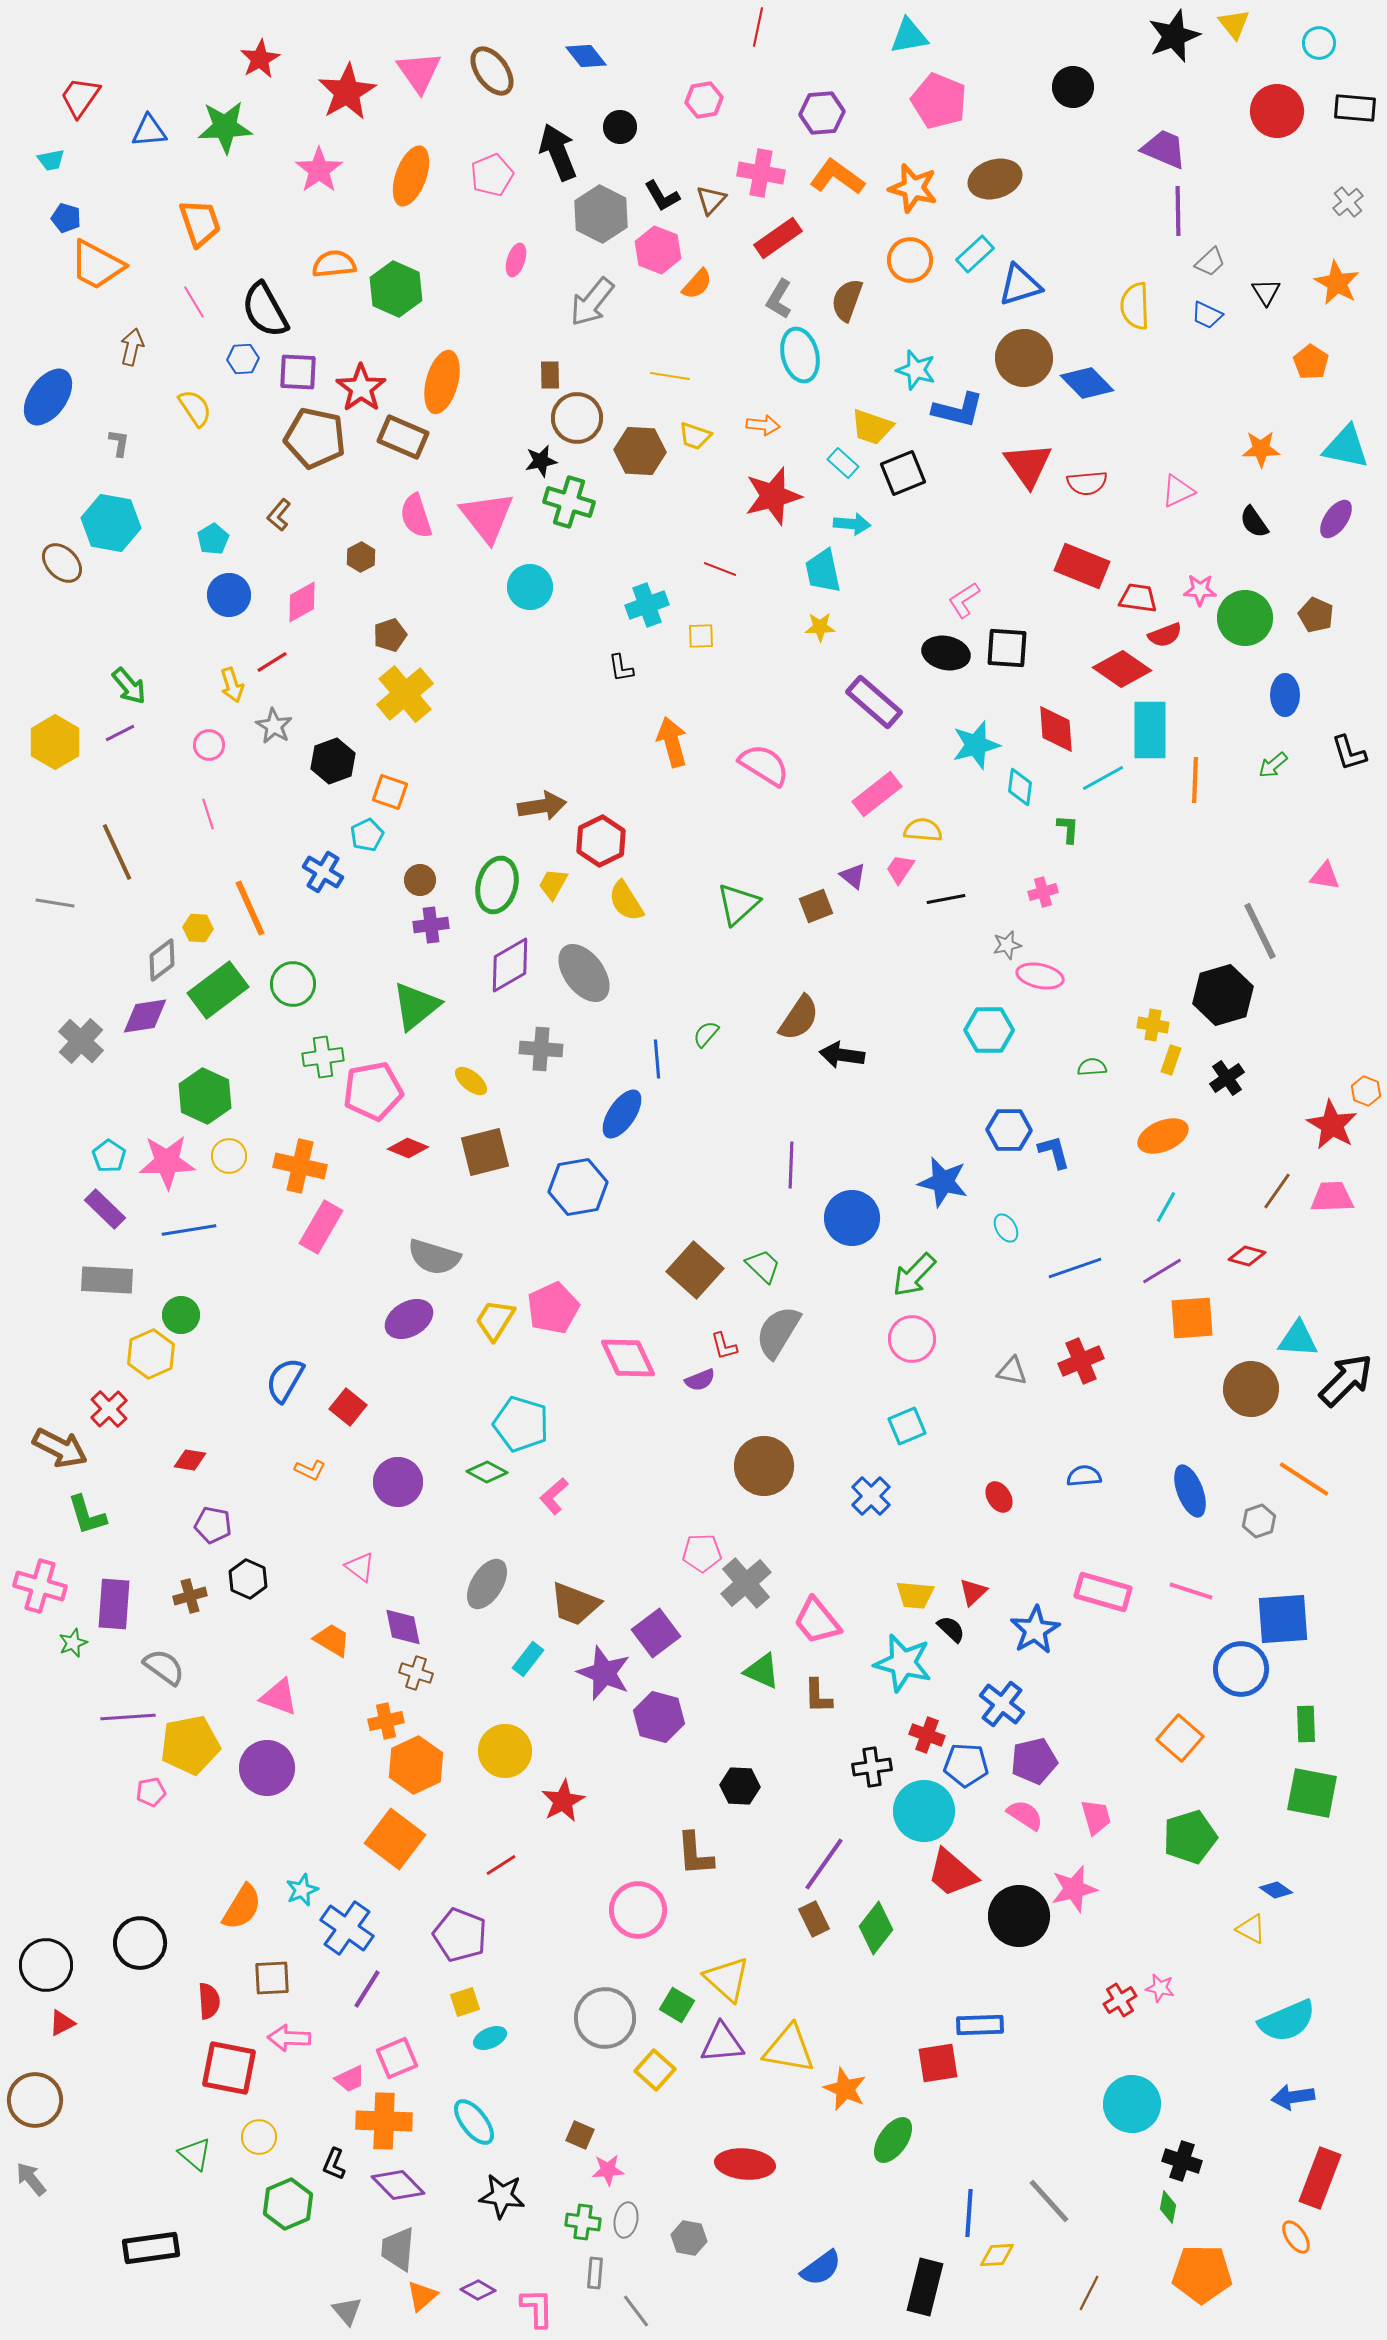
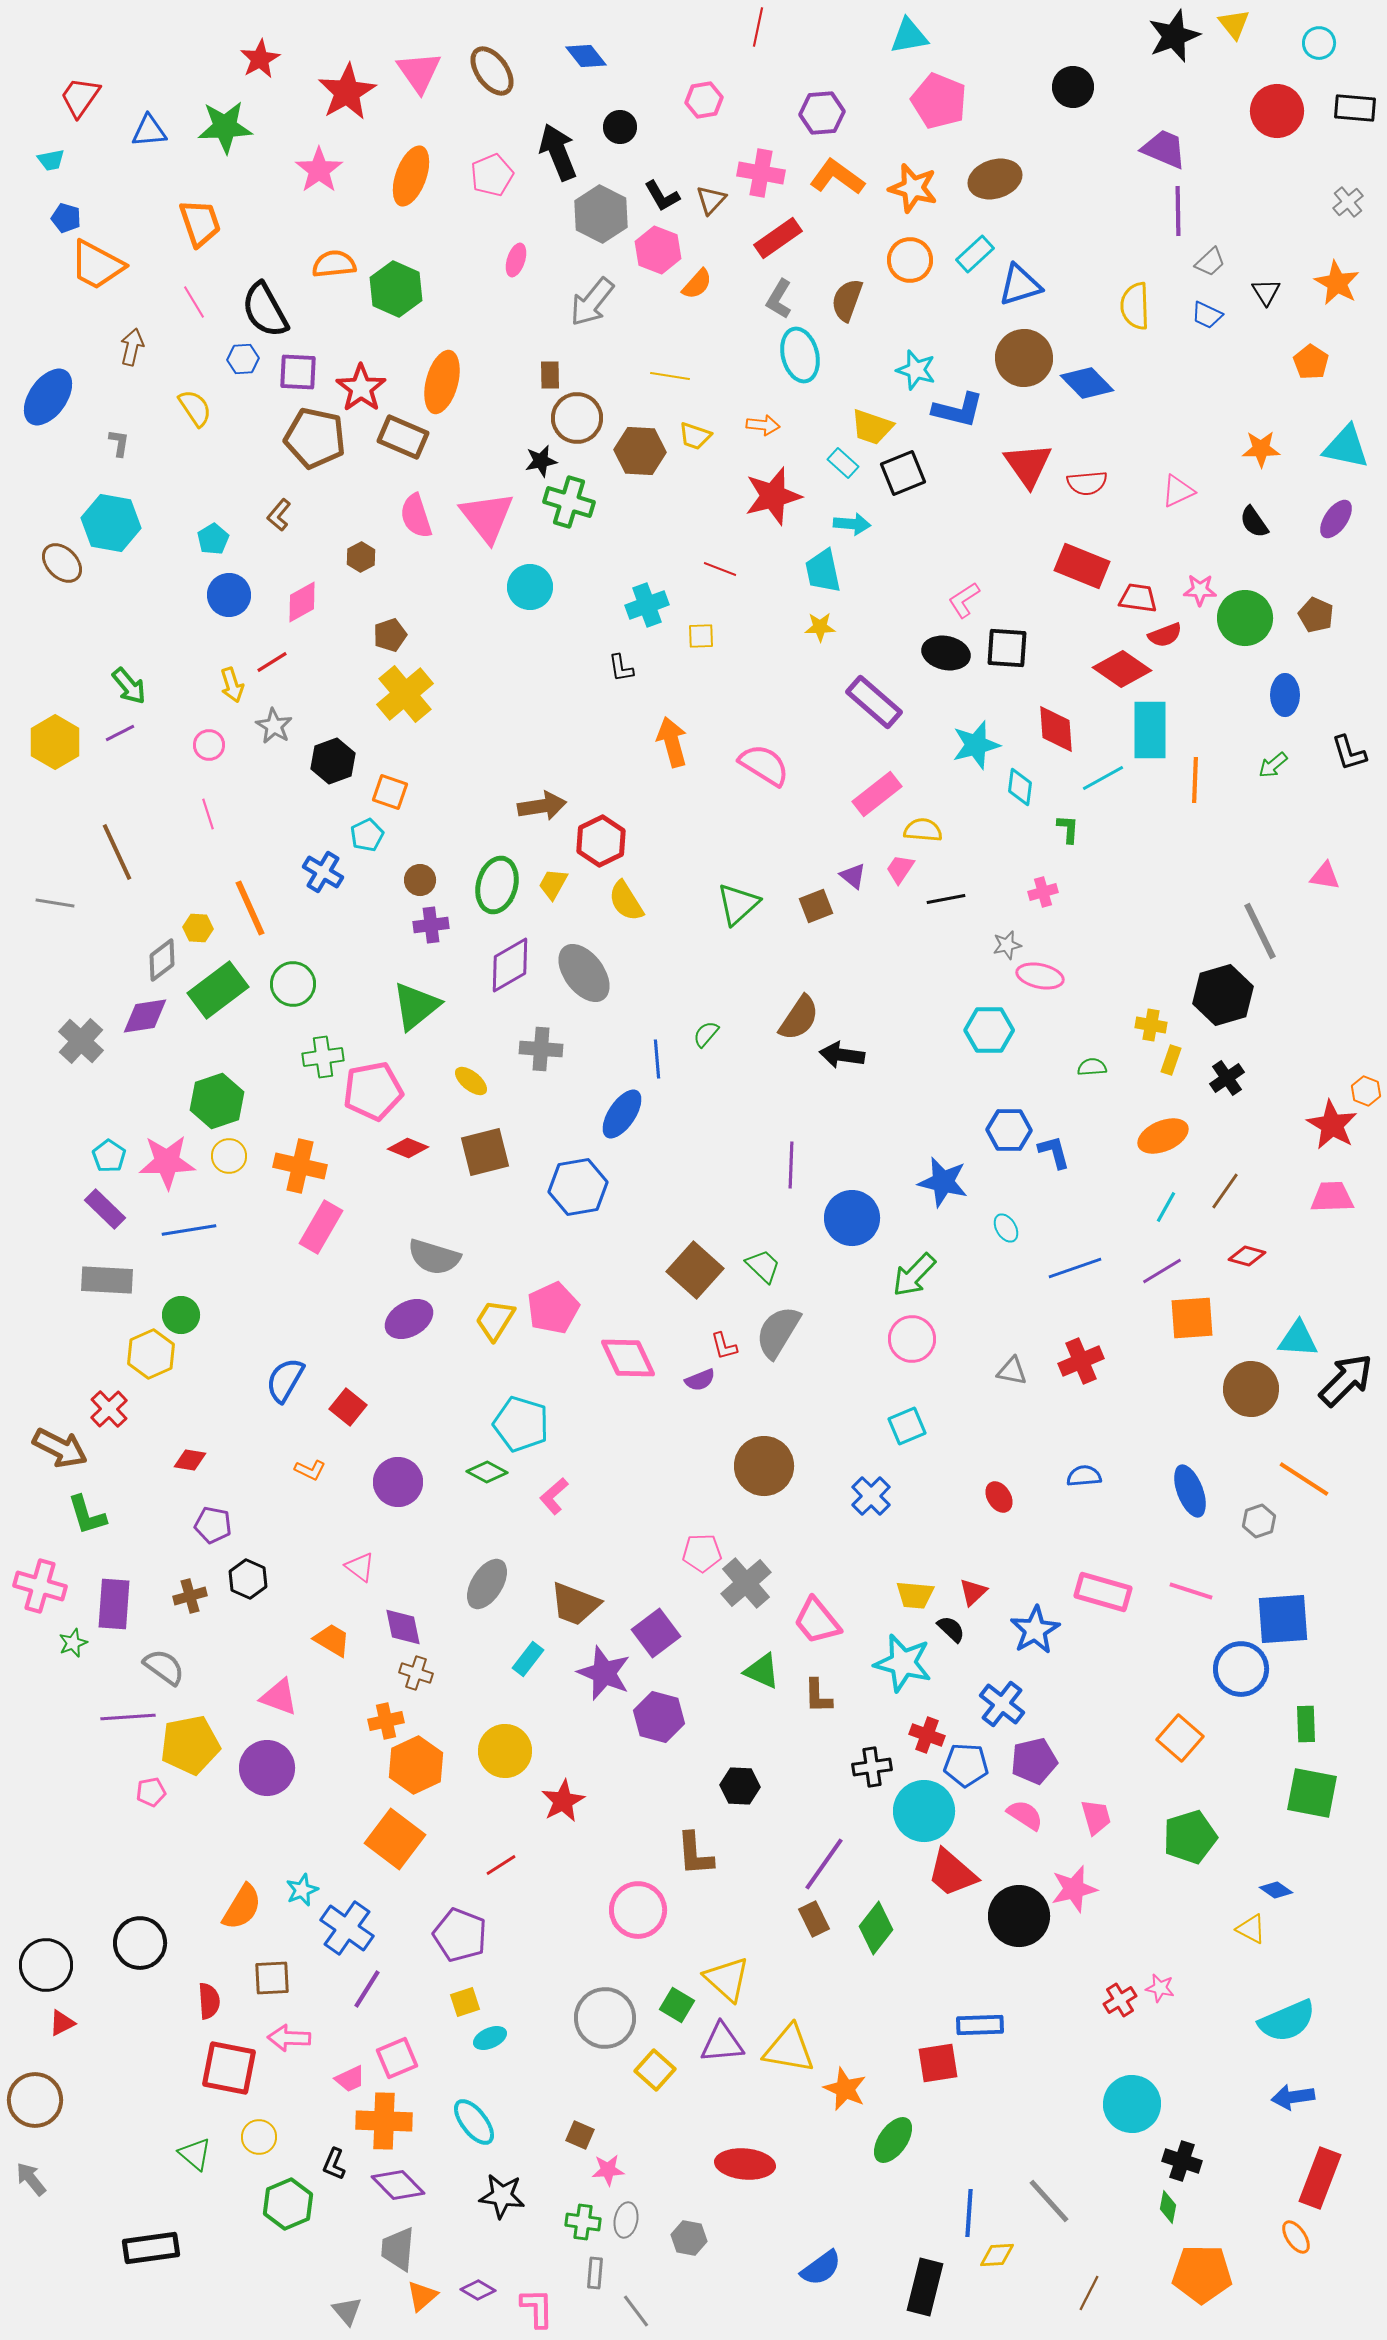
yellow cross at (1153, 1025): moved 2 px left
green hexagon at (205, 1096): moved 12 px right, 5 px down; rotated 16 degrees clockwise
brown line at (1277, 1191): moved 52 px left
